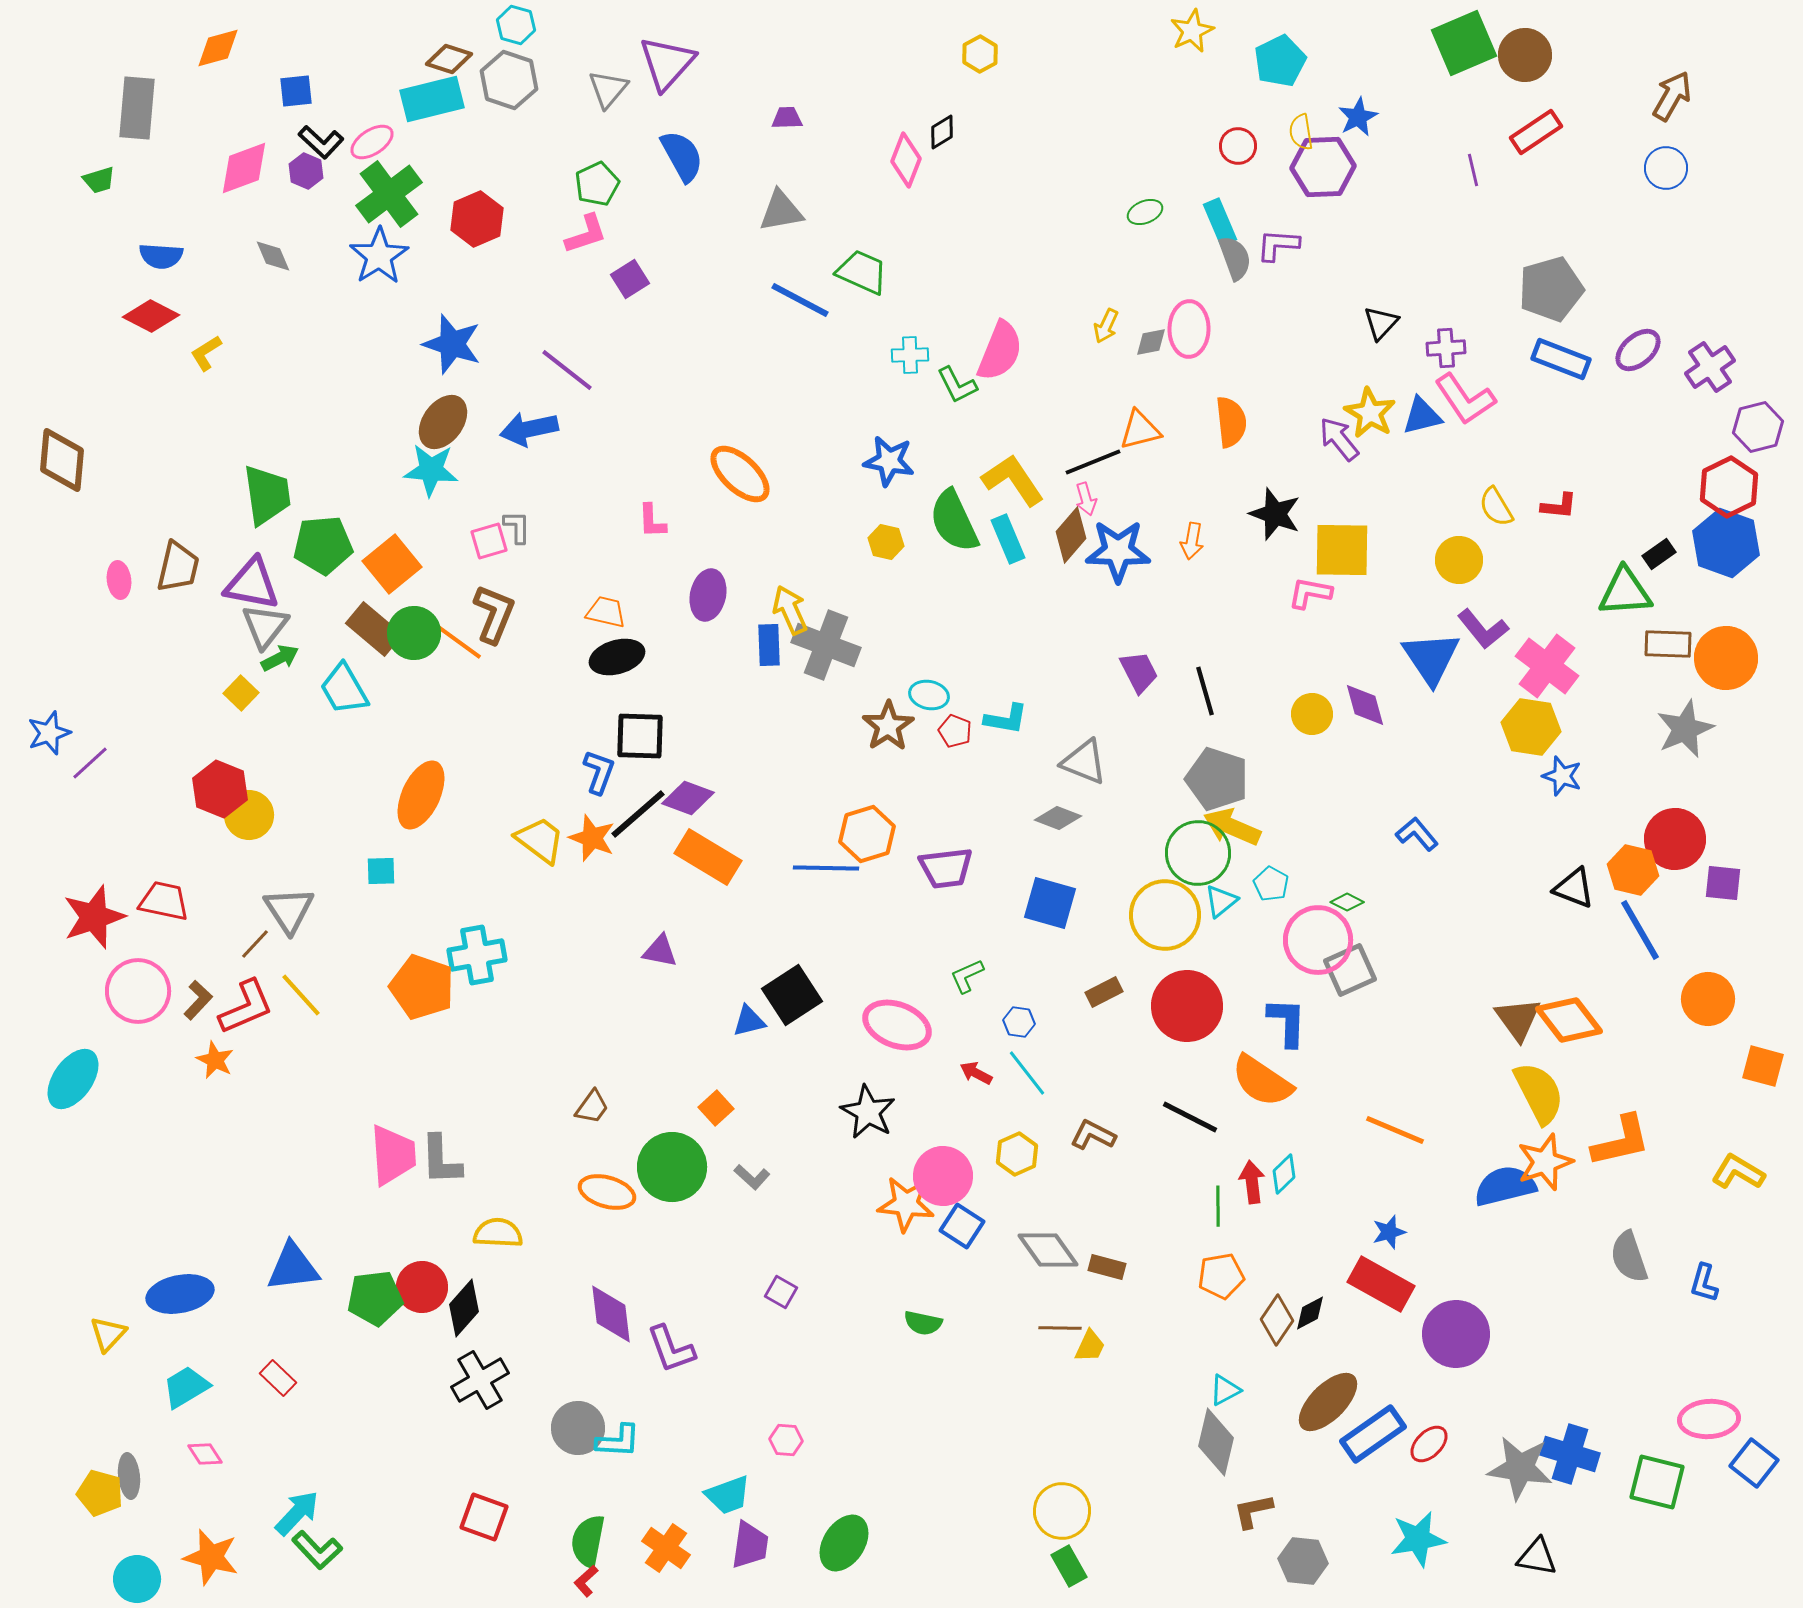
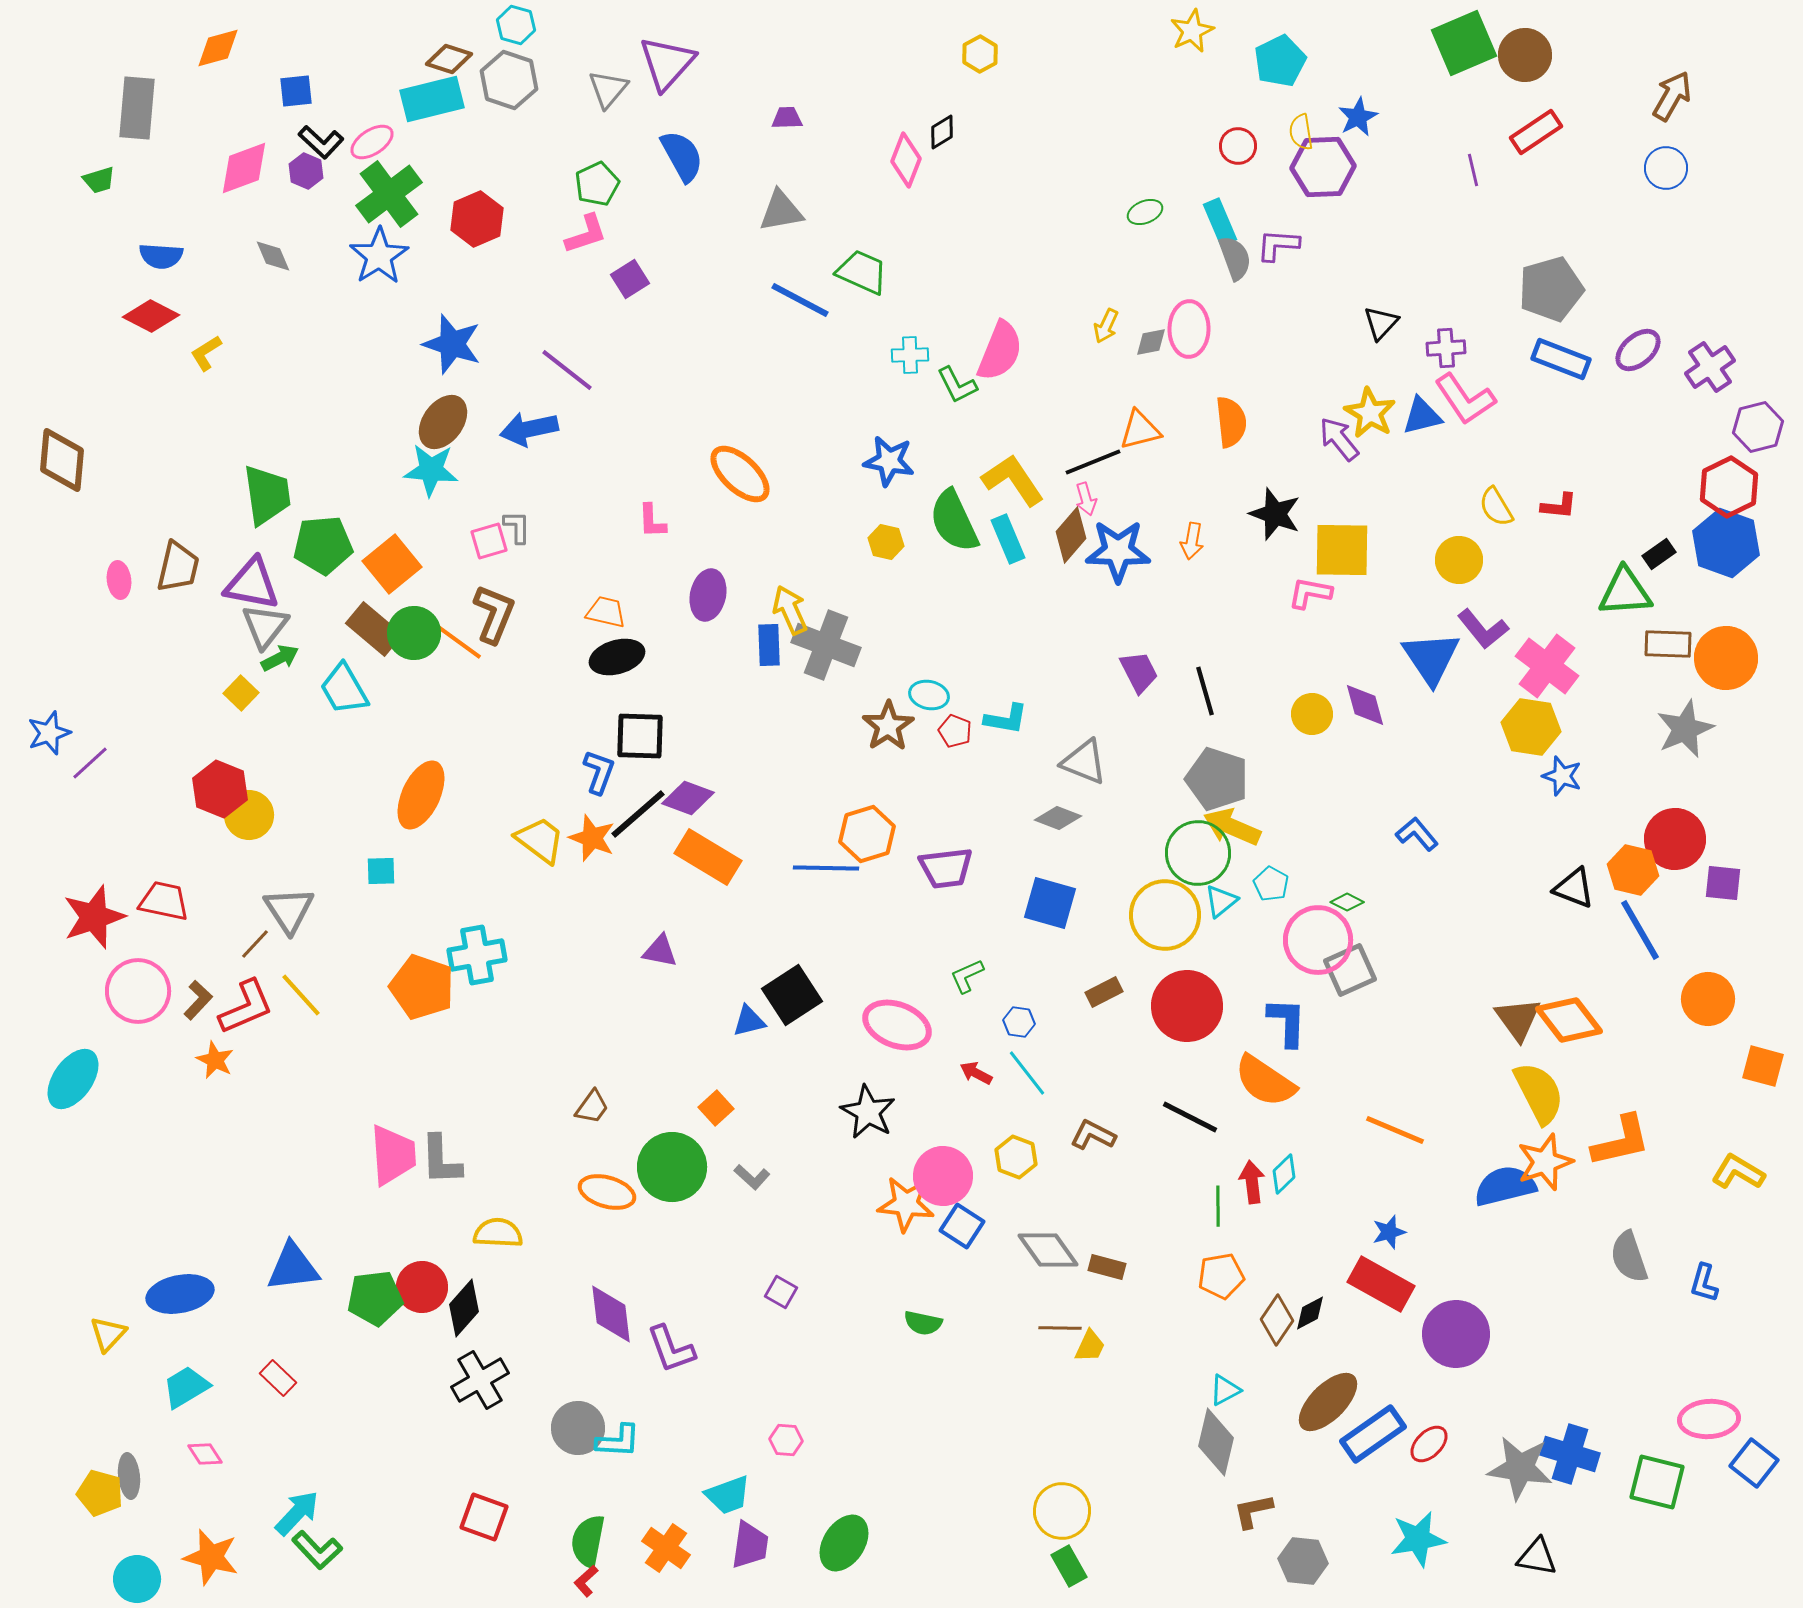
orange semicircle at (1262, 1081): moved 3 px right
yellow hexagon at (1017, 1154): moved 1 px left, 3 px down; rotated 15 degrees counterclockwise
